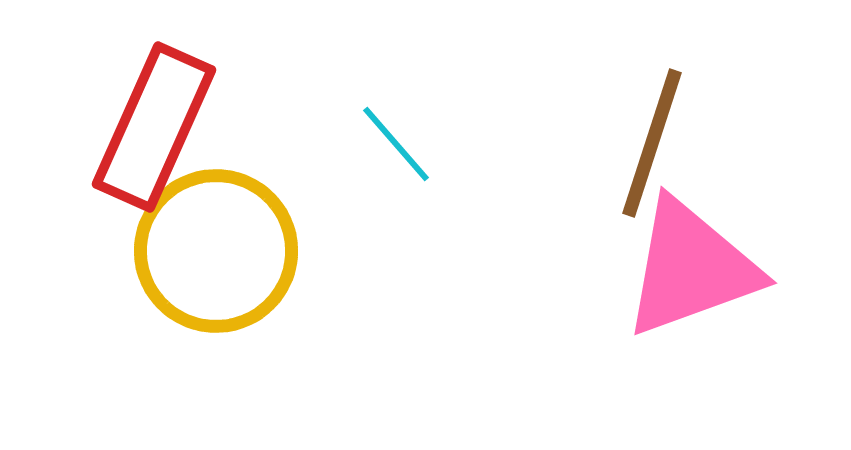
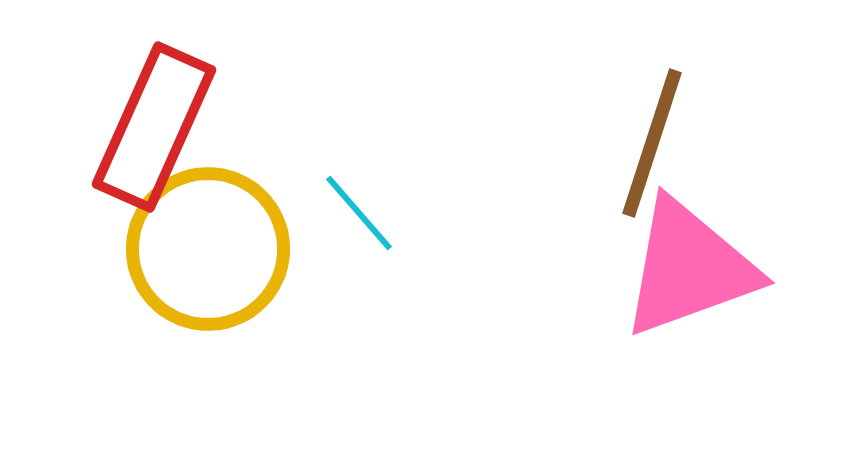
cyan line: moved 37 px left, 69 px down
yellow circle: moved 8 px left, 2 px up
pink triangle: moved 2 px left
